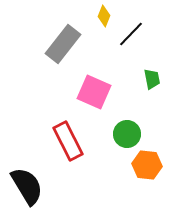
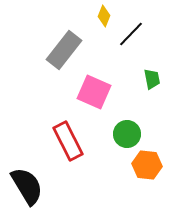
gray rectangle: moved 1 px right, 6 px down
